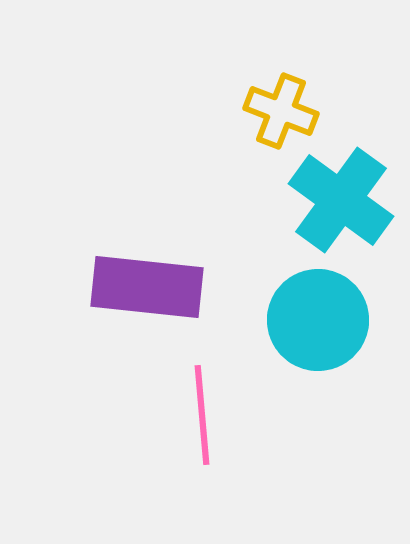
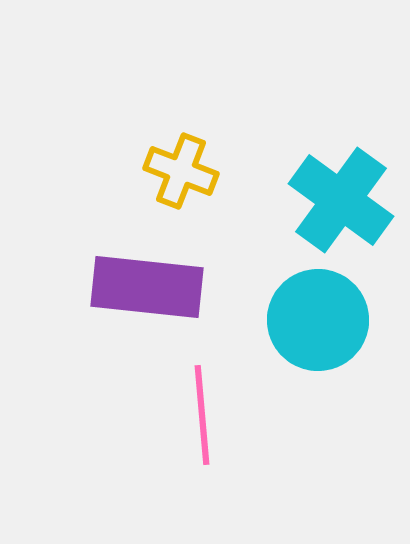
yellow cross: moved 100 px left, 60 px down
